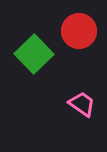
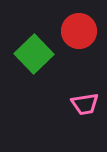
pink trapezoid: moved 3 px right; rotated 136 degrees clockwise
